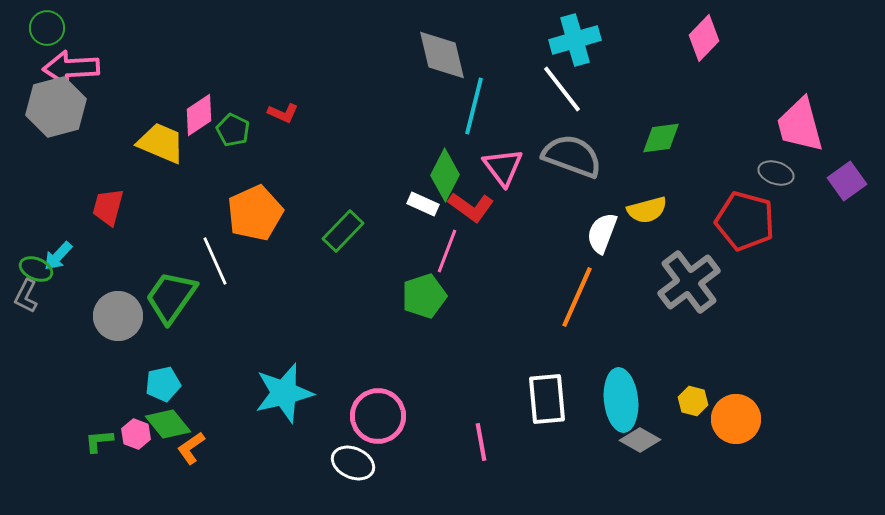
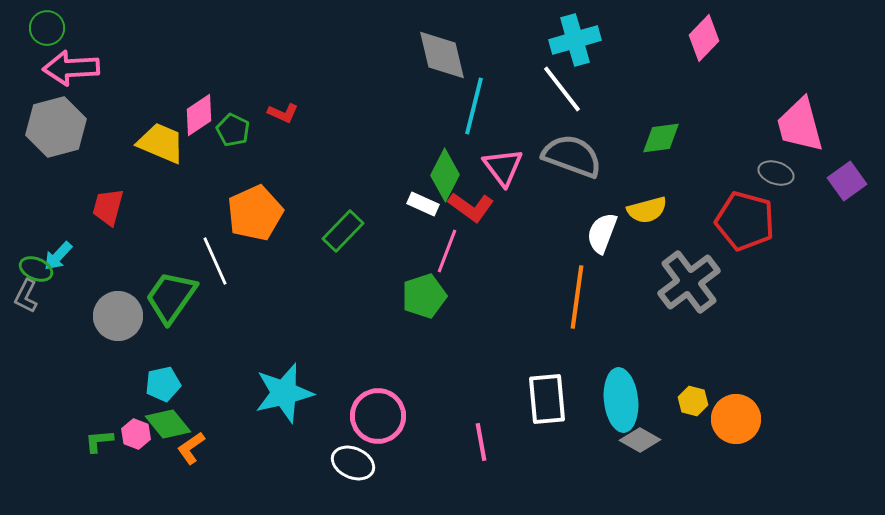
gray hexagon at (56, 107): moved 20 px down
orange line at (577, 297): rotated 16 degrees counterclockwise
